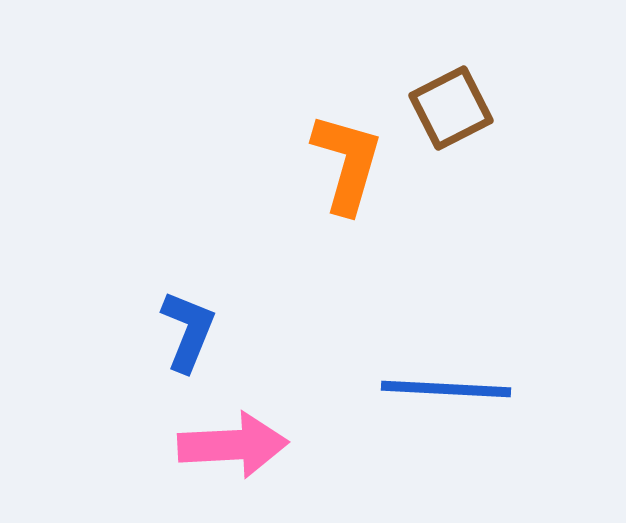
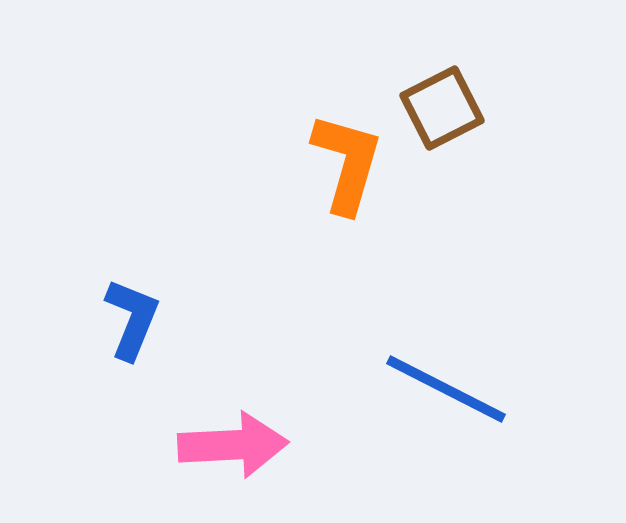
brown square: moved 9 px left
blue L-shape: moved 56 px left, 12 px up
blue line: rotated 24 degrees clockwise
